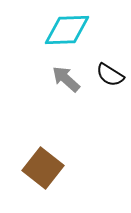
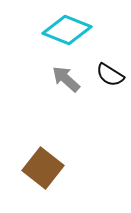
cyan diamond: rotated 24 degrees clockwise
